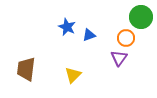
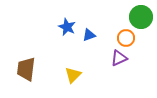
purple triangle: rotated 30 degrees clockwise
